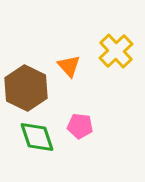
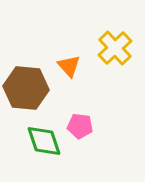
yellow cross: moved 1 px left, 3 px up
brown hexagon: rotated 21 degrees counterclockwise
green diamond: moved 7 px right, 4 px down
